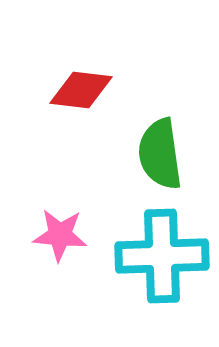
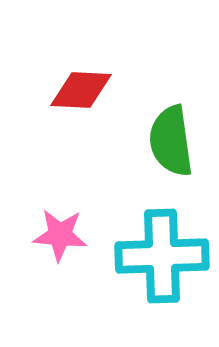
red diamond: rotated 4 degrees counterclockwise
green semicircle: moved 11 px right, 13 px up
